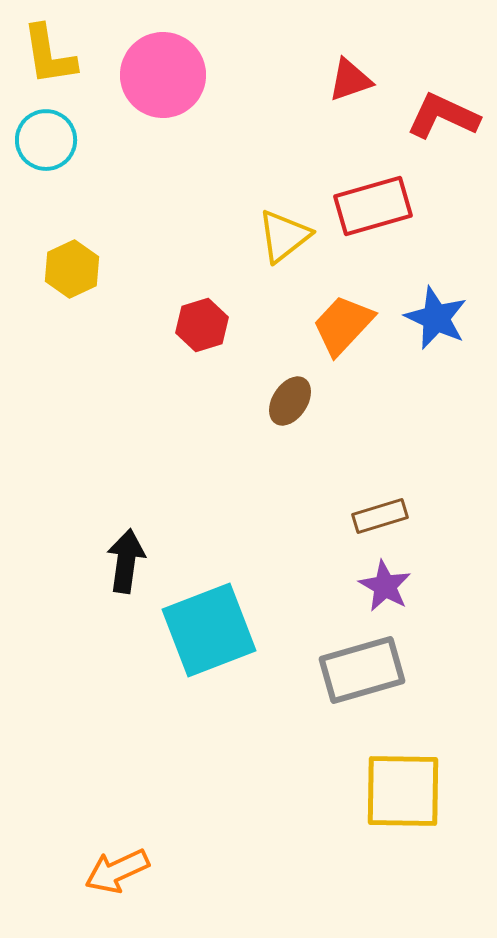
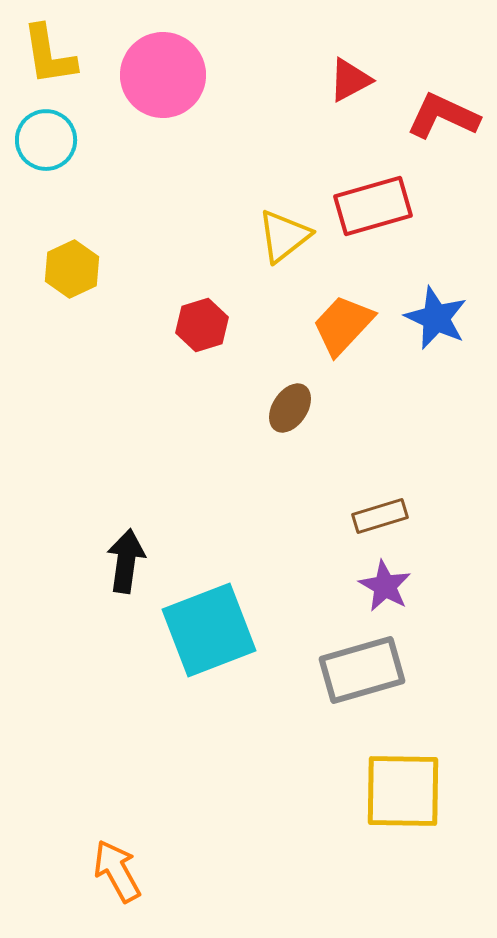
red triangle: rotated 9 degrees counterclockwise
brown ellipse: moved 7 px down
orange arrow: rotated 86 degrees clockwise
